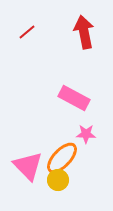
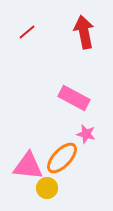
pink star: rotated 12 degrees clockwise
pink triangle: rotated 40 degrees counterclockwise
yellow circle: moved 11 px left, 8 px down
